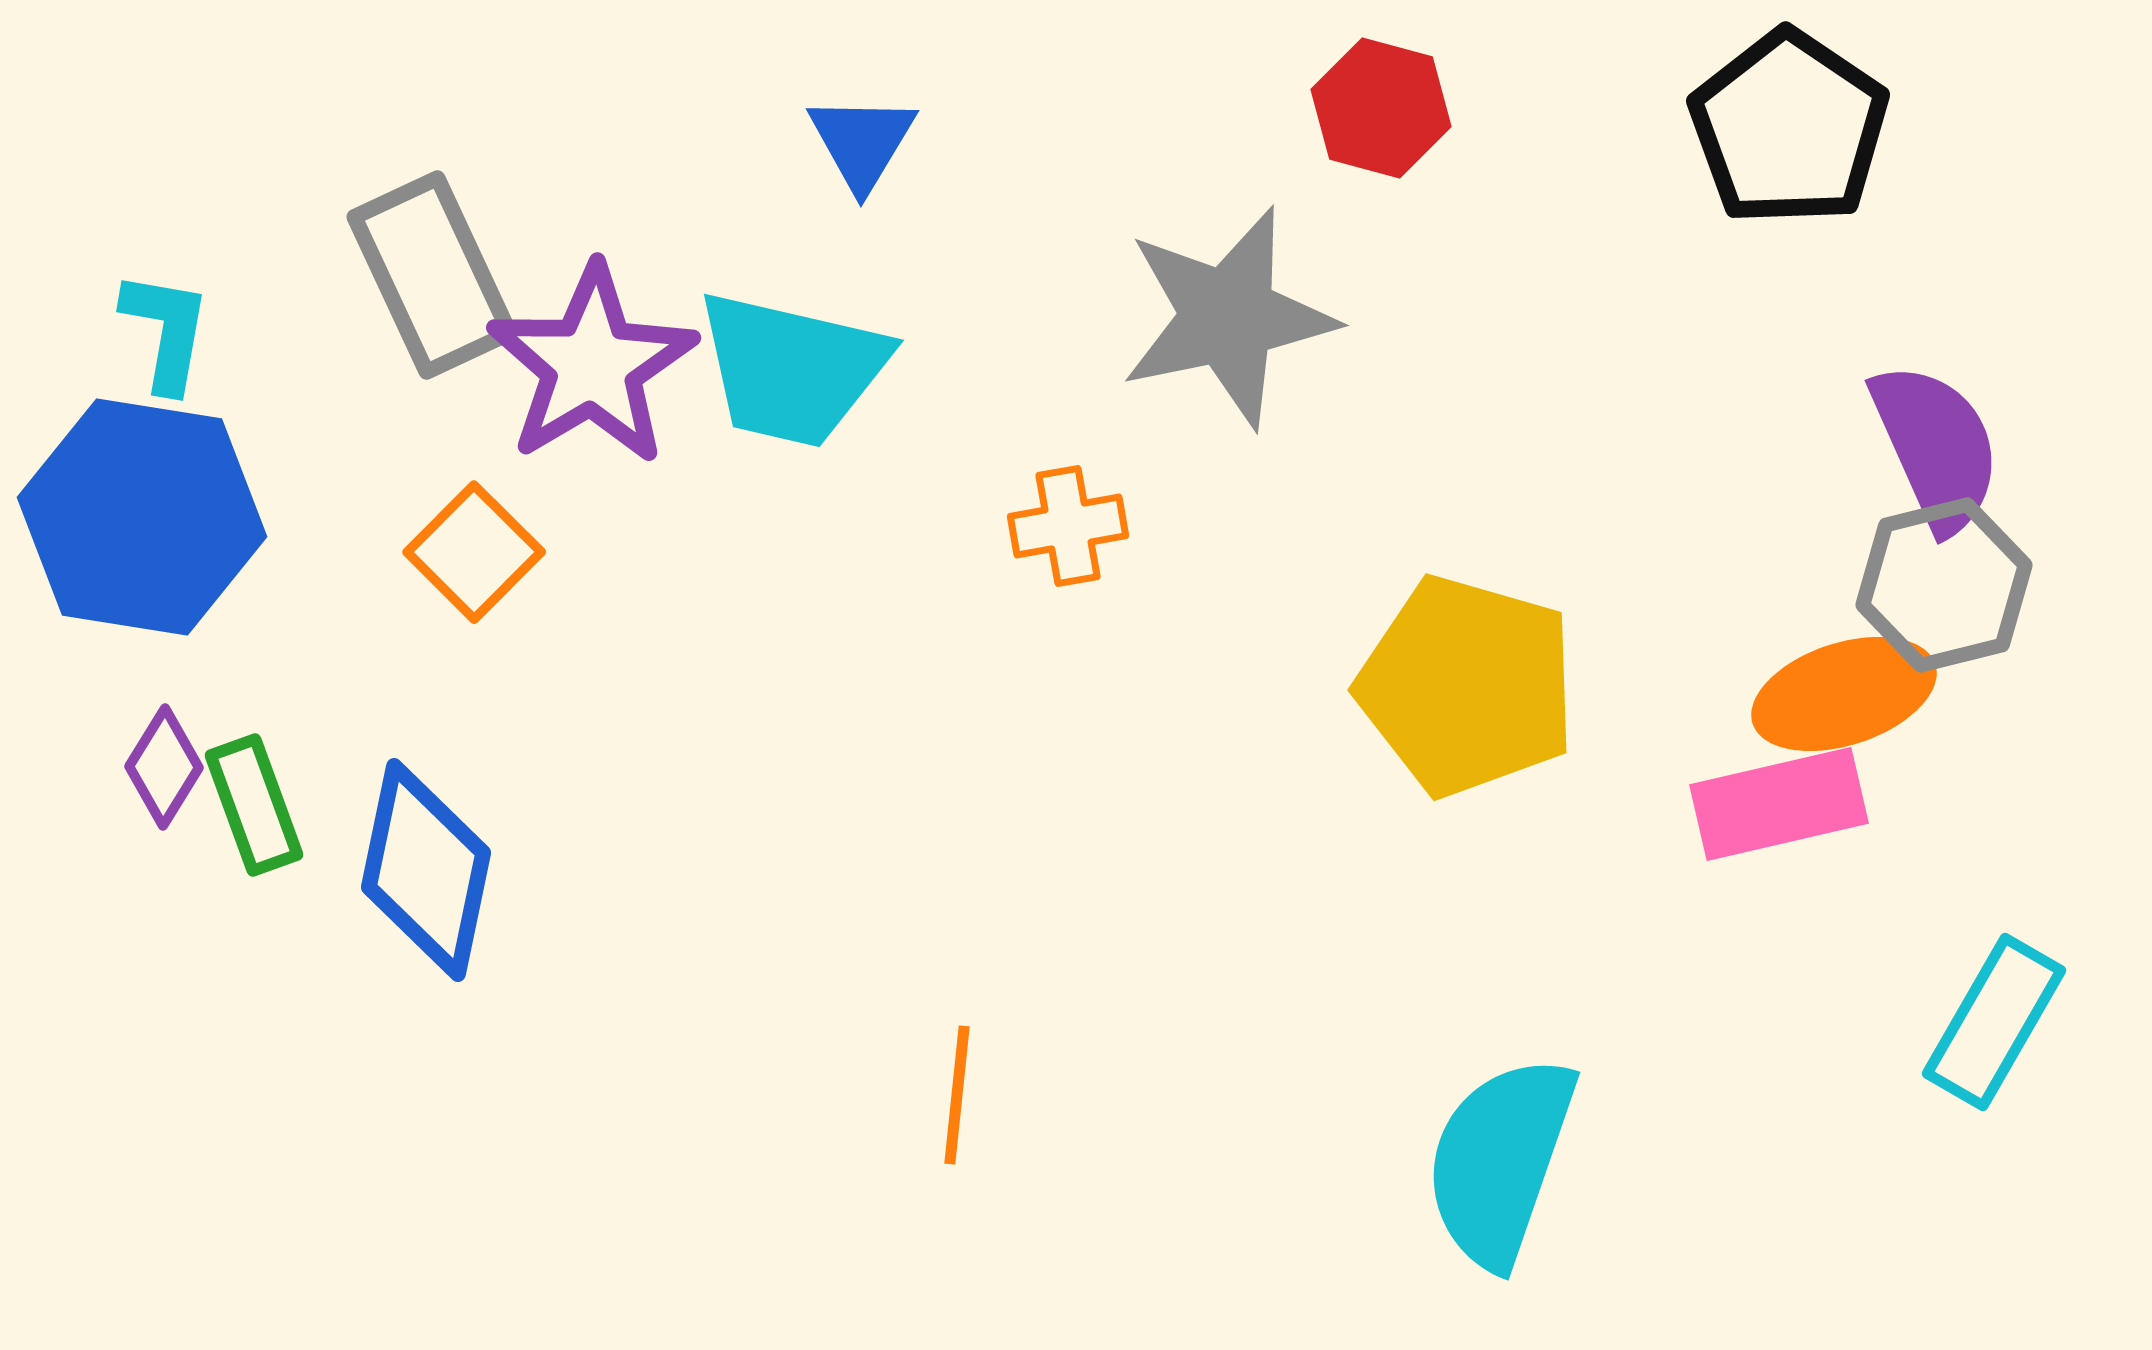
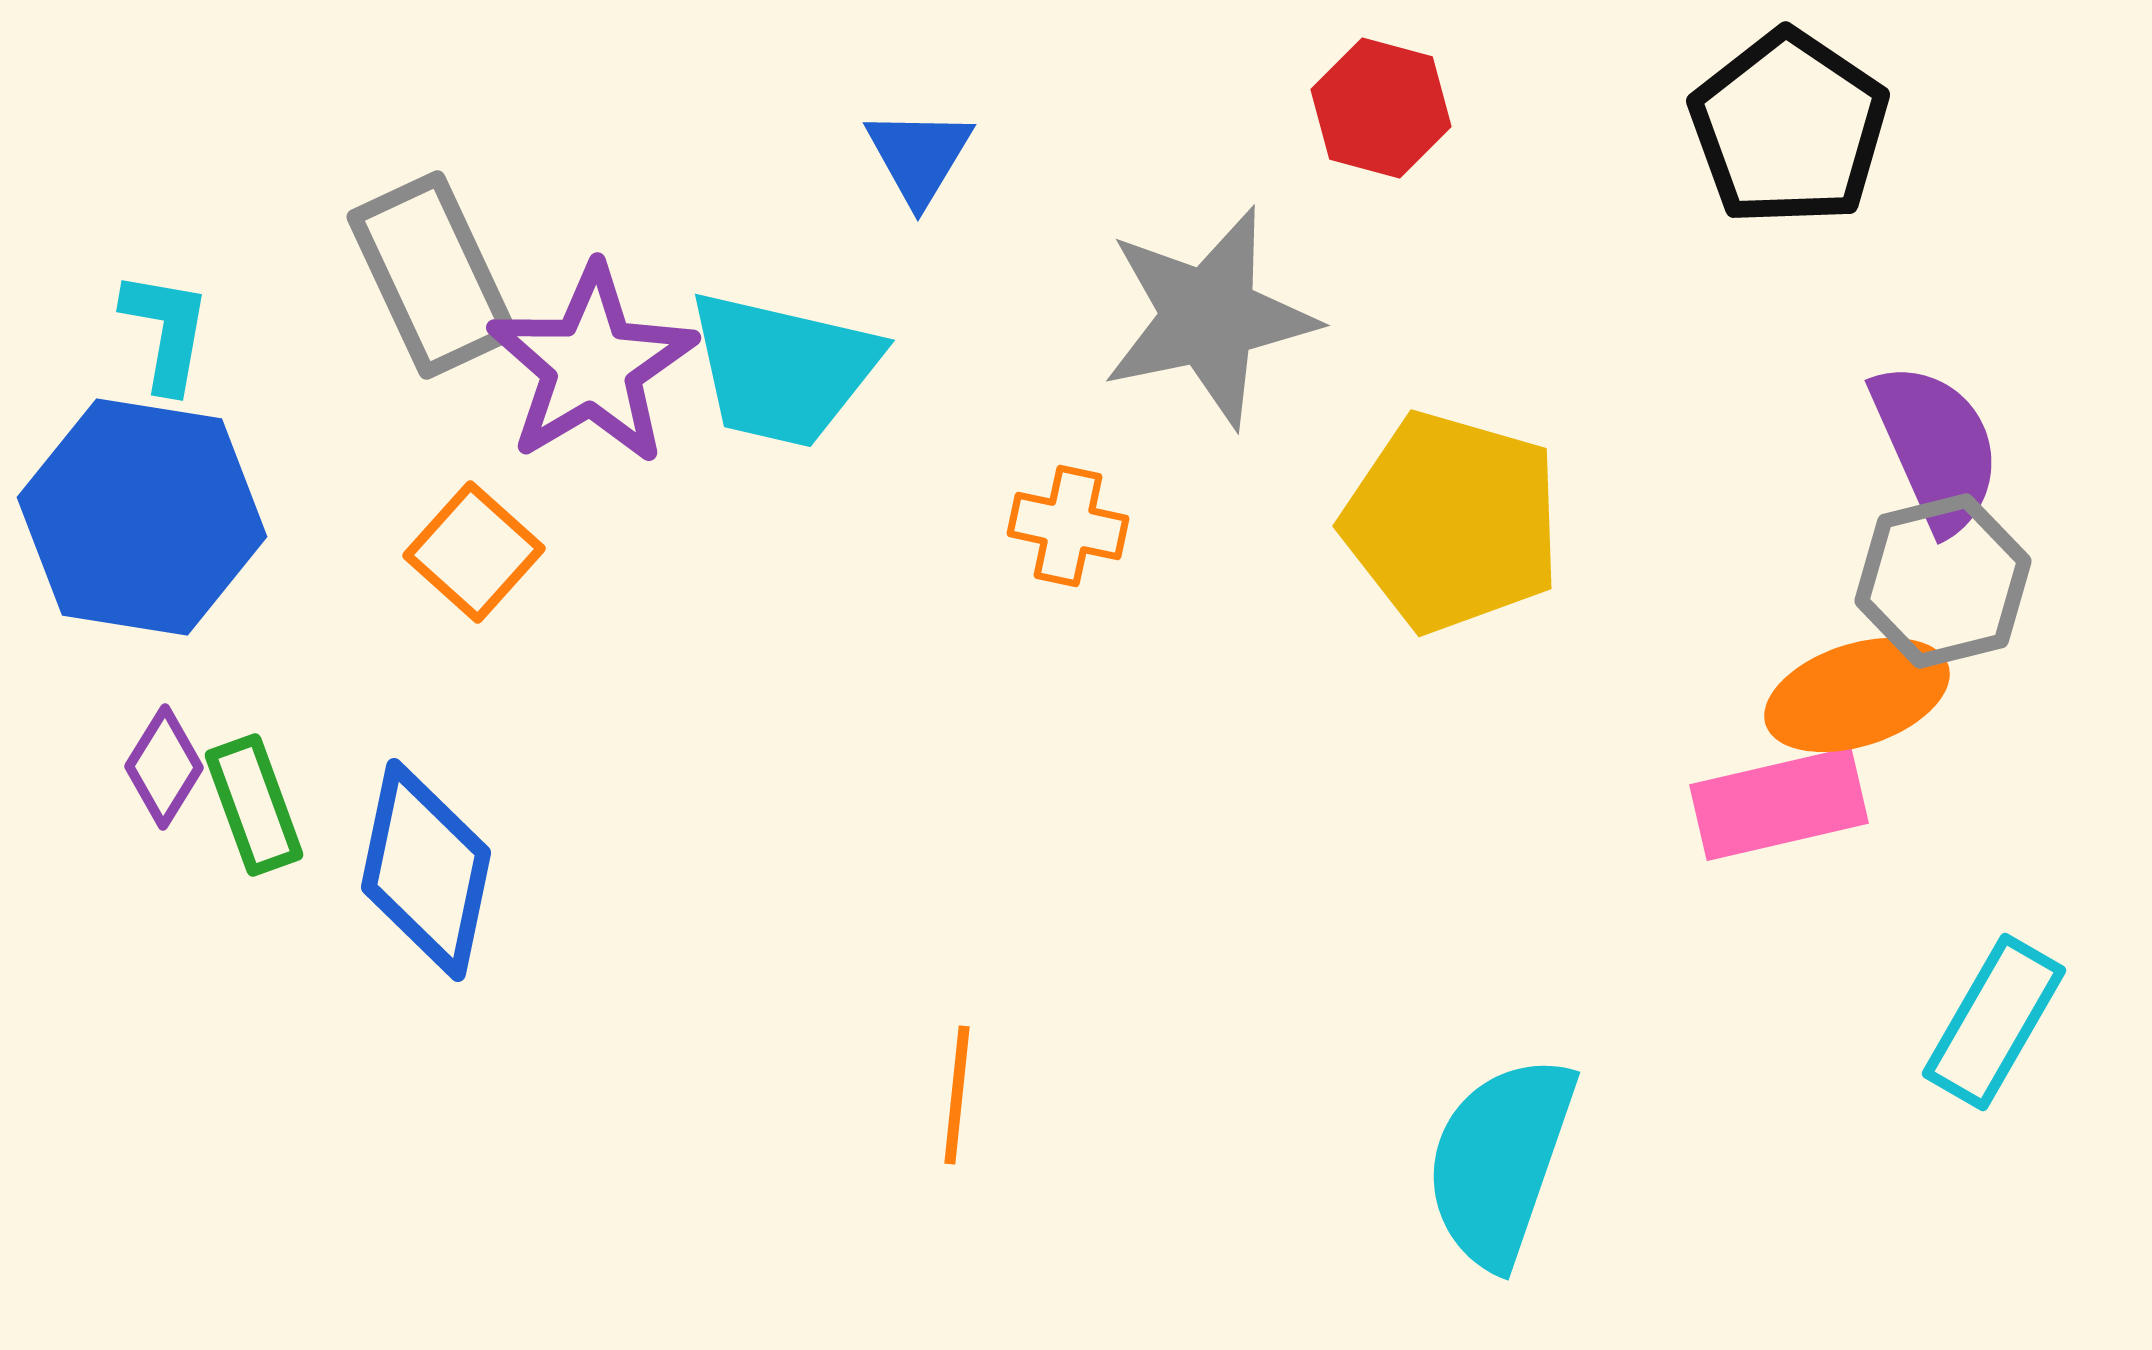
blue triangle: moved 57 px right, 14 px down
gray star: moved 19 px left
cyan trapezoid: moved 9 px left
orange cross: rotated 22 degrees clockwise
orange square: rotated 3 degrees counterclockwise
gray hexagon: moved 1 px left, 4 px up
yellow pentagon: moved 15 px left, 164 px up
orange ellipse: moved 13 px right, 1 px down
